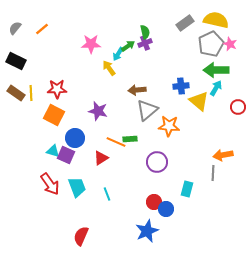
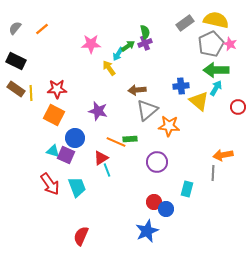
brown rectangle at (16, 93): moved 4 px up
cyan line at (107, 194): moved 24 px up
